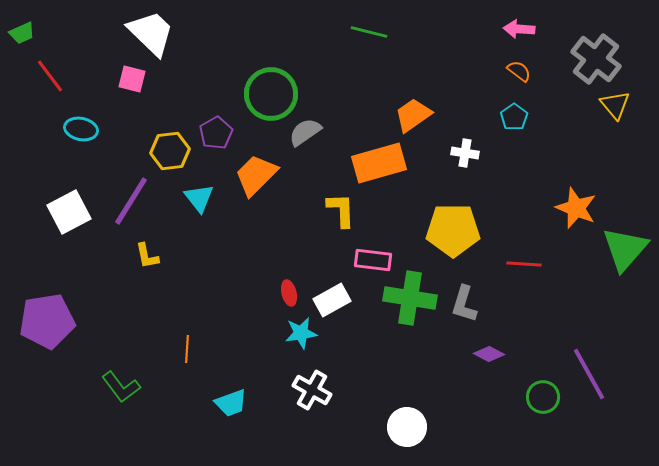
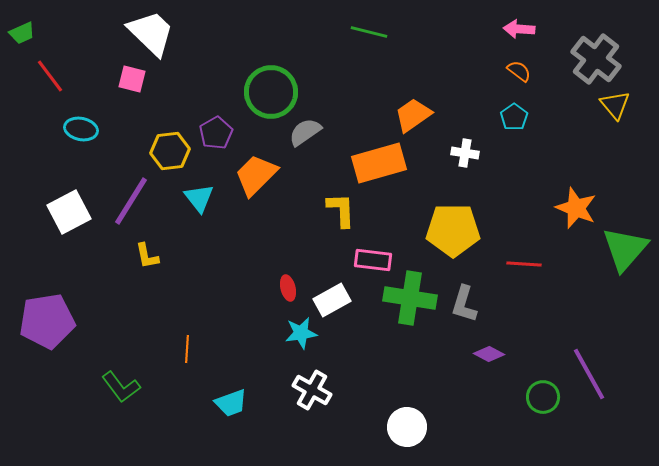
green circle at (271, 94): moved 2 px up
red ellipse at (289, 293): moved 1 px left, 5 px up
